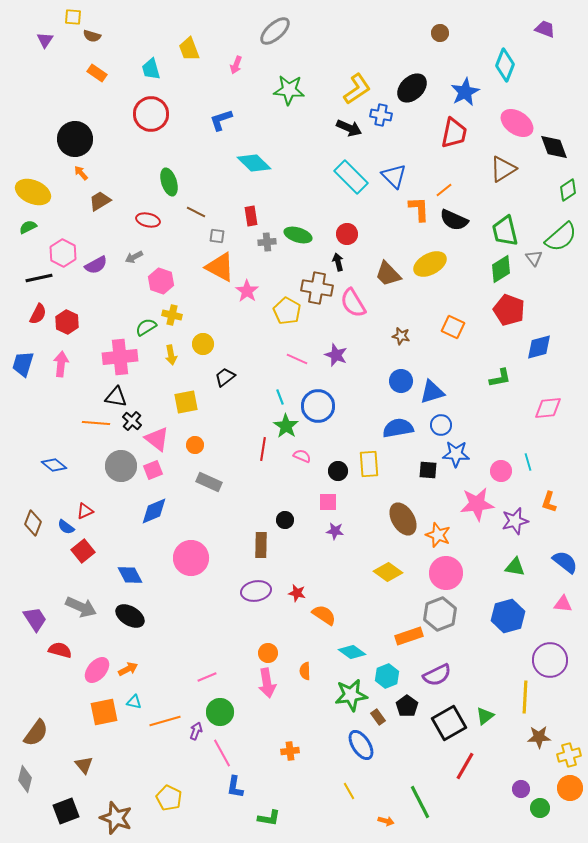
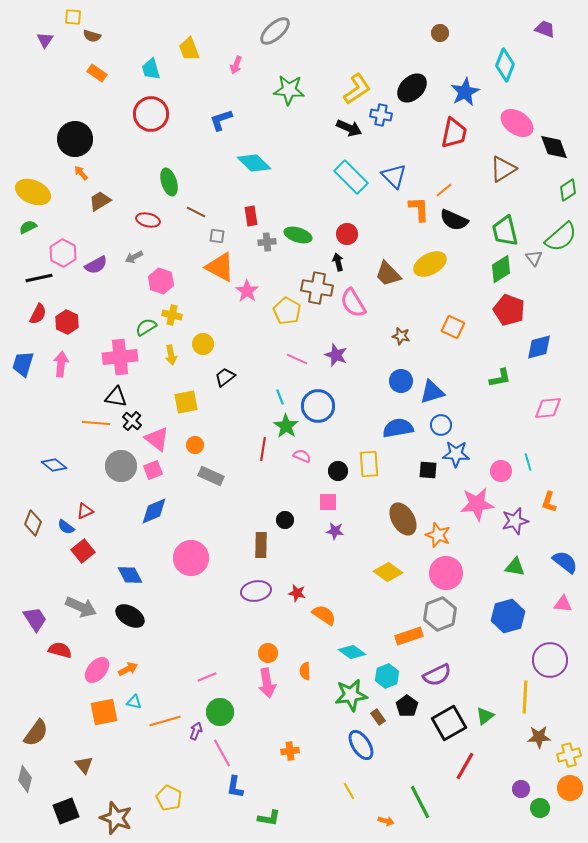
gray rectangle at (209, 482): moved 2 px right, 6 px up
